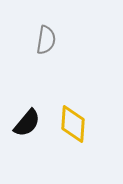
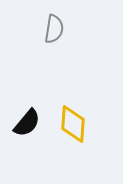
gray semicircle: moved 8 px right, 11 px up
